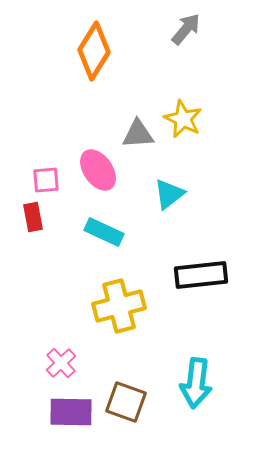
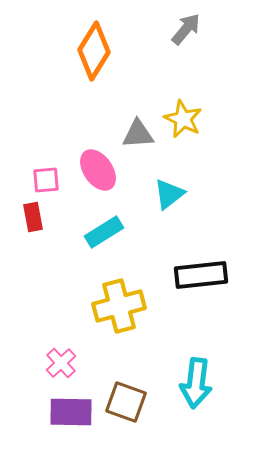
cyan rectangle: rotated 57 degrees counterclockwise
